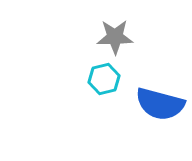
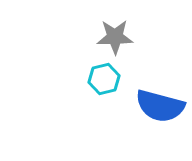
blue semicircle: moved 2 px down
